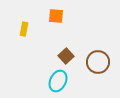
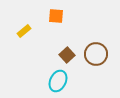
yellow rectangle: moved 2 px down; rotated 40 degrees clockwise
brown square: moved 1 px right, 1 px up
brown circle: moved 2 px left, 8 px up
